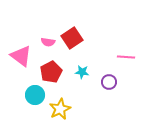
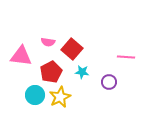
red square: moved 11 px down; rotated 15 degrees counterclockwise
pink triangle: rotated 30 degrees counterclockwise
yellow star: moved 12 px up
